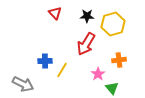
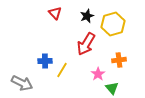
black star: rotated 24 degrees counterclockwise
gray arrow: moved 1 px left, 1 px up
